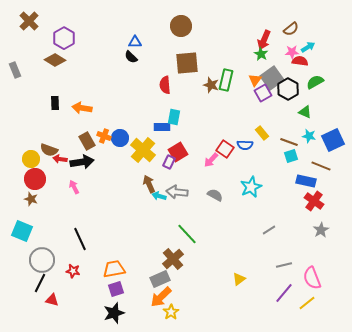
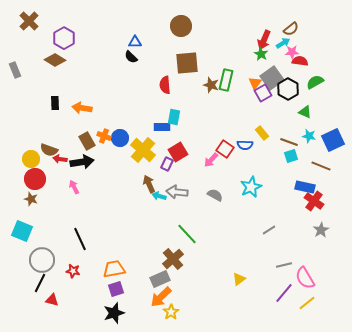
cyan arrow at (308, 47): moved 25 px left, 4 px up
orange triangle at (255, 80): moved 3 px down
purple rectangle at (169, 162): moved 2 px left, 2 px down
blue rectangle at (306, 181): moved 1 px left, 6 px down
pink semicircle at (312, 278): moved 7 px left; rotated 10 degrees counterclockwise
